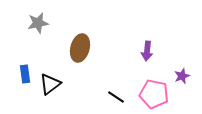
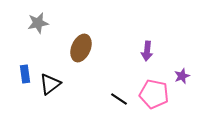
brown ellipse: moved 1 px right; rotated 8 degrees clockwise
black line: moved 3 px right, 2 px down
